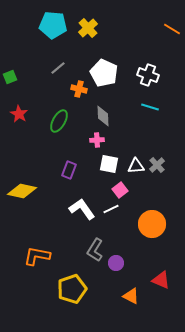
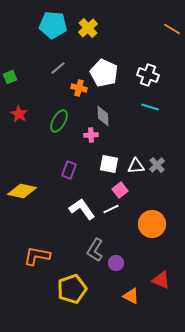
orange cross: moved 1 px up
pink cross: moved 6 px left, 5 px up
